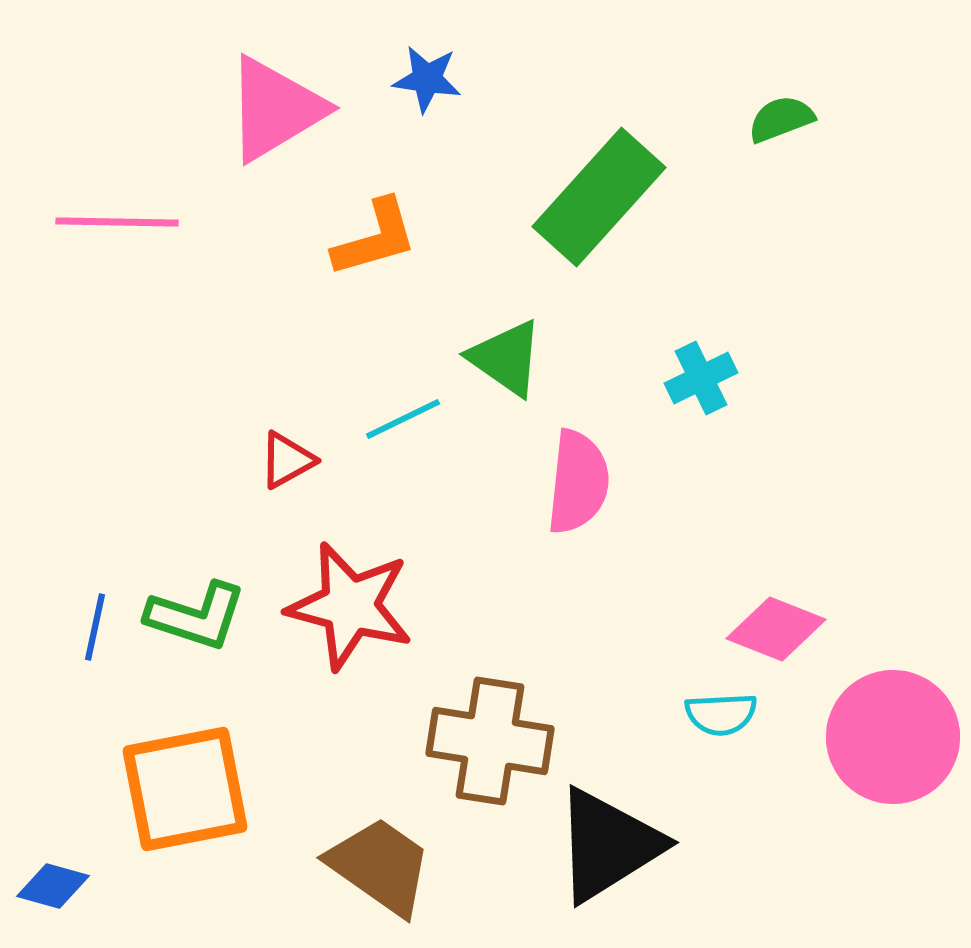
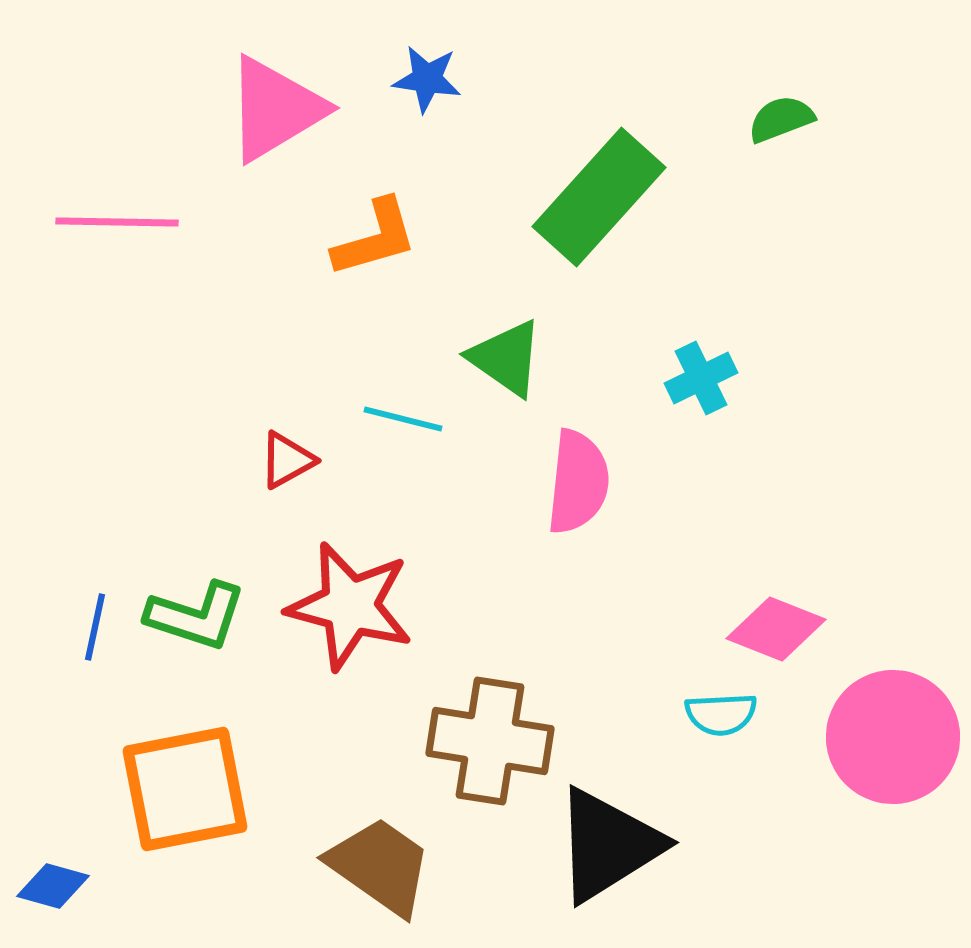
cyan line: rotated 40 degrees clockwise
